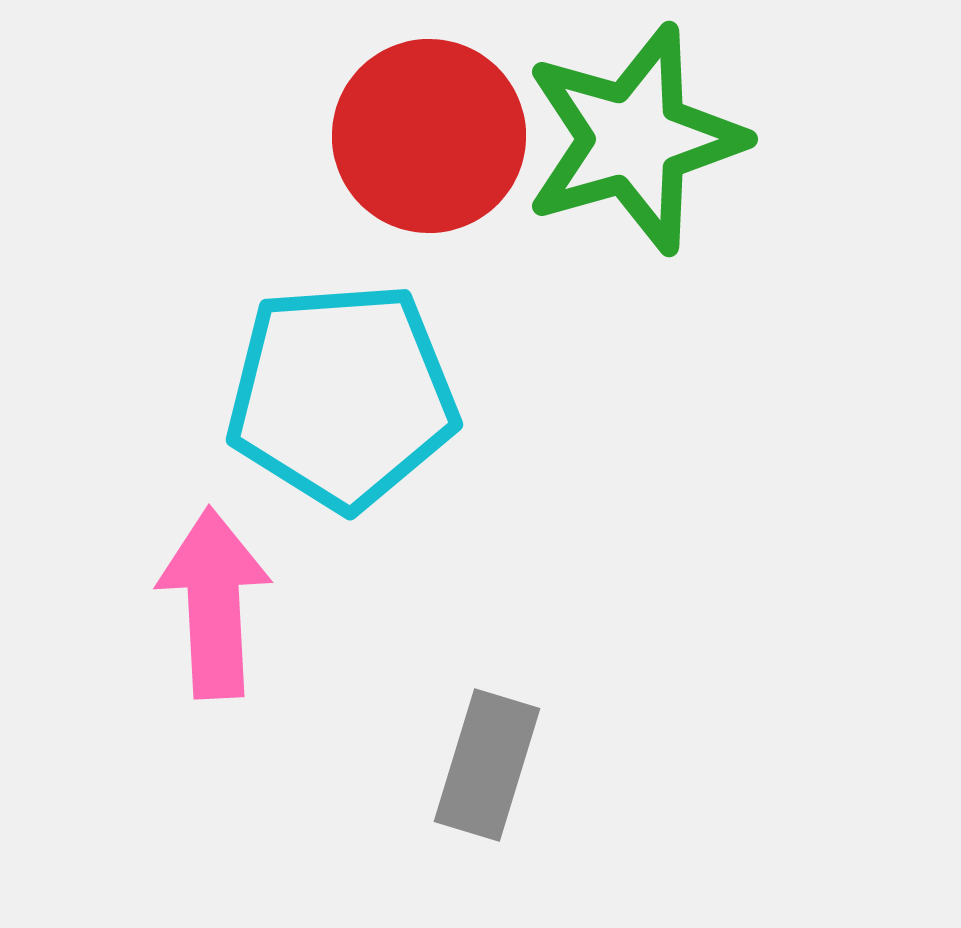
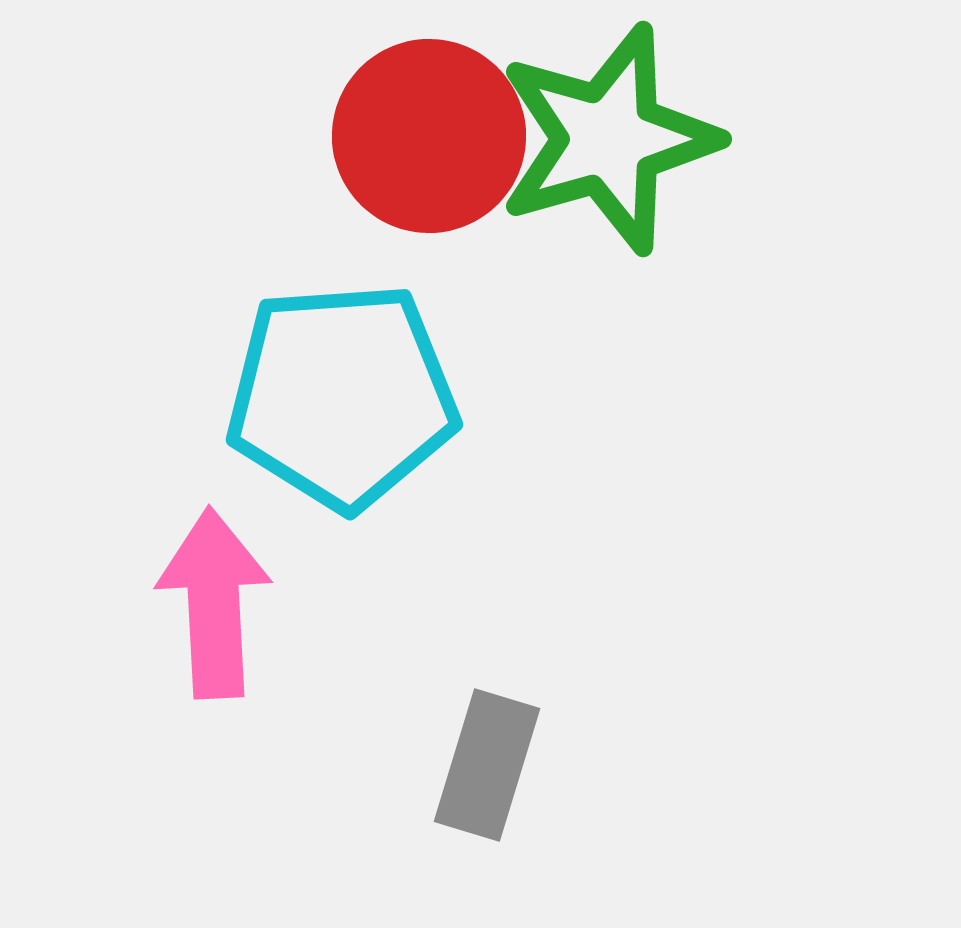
green star: moved 26 px left
